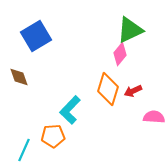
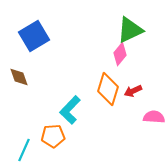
blue square: moved 2 px left
